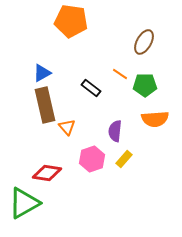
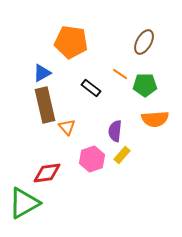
orange pentagon: moved 21 px down
yellow rectangle: moved 2 px left, 4 px up
red diamond: rotated 16 degrees counterclockwise
